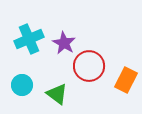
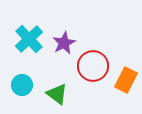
cyan cross: rotated 20 degrees counterclockwise
purple star: rotated 15 degrees clockwise
red circle: moved 4 px right
